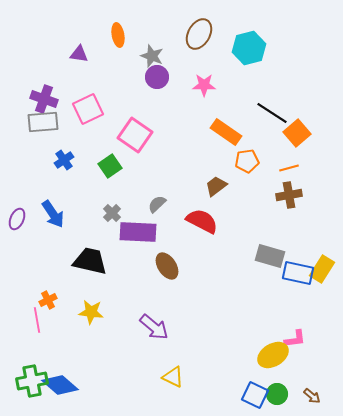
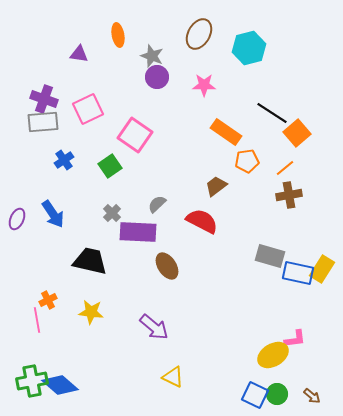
orange line at (289, 168): moved 4 px left; rotated 24 degrees counterclockwise
